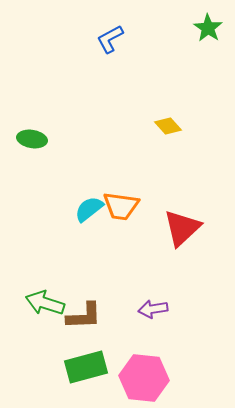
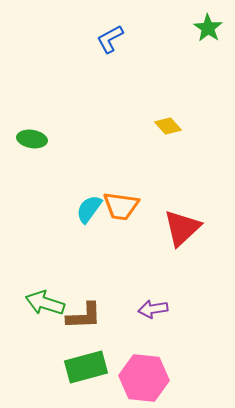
cyan semicircle: rotated 16 degrees counterclockwise
